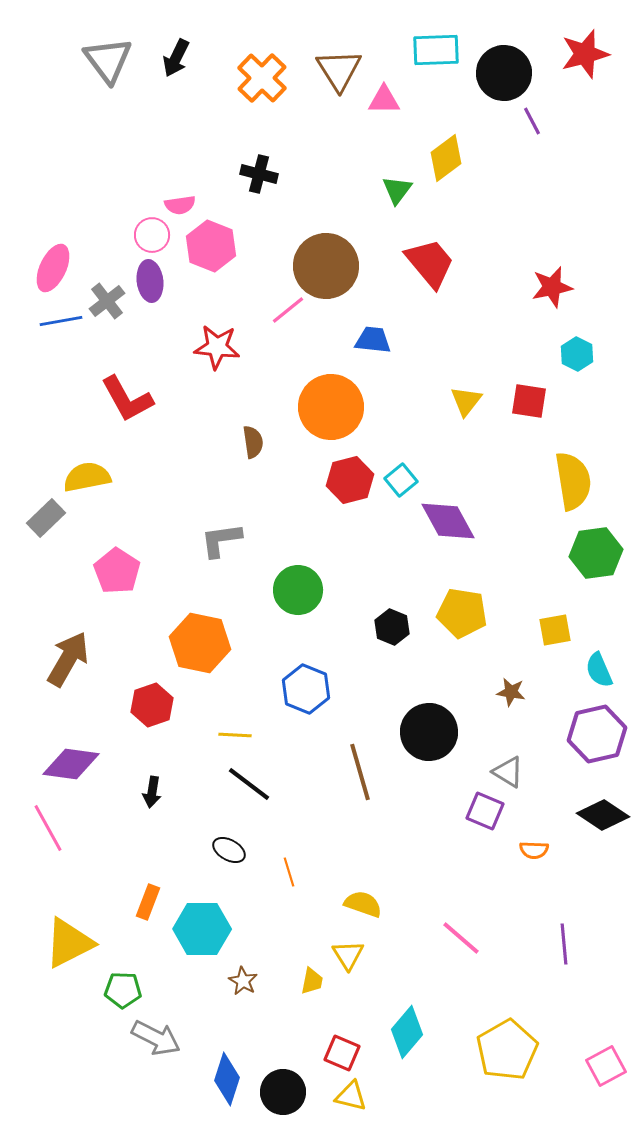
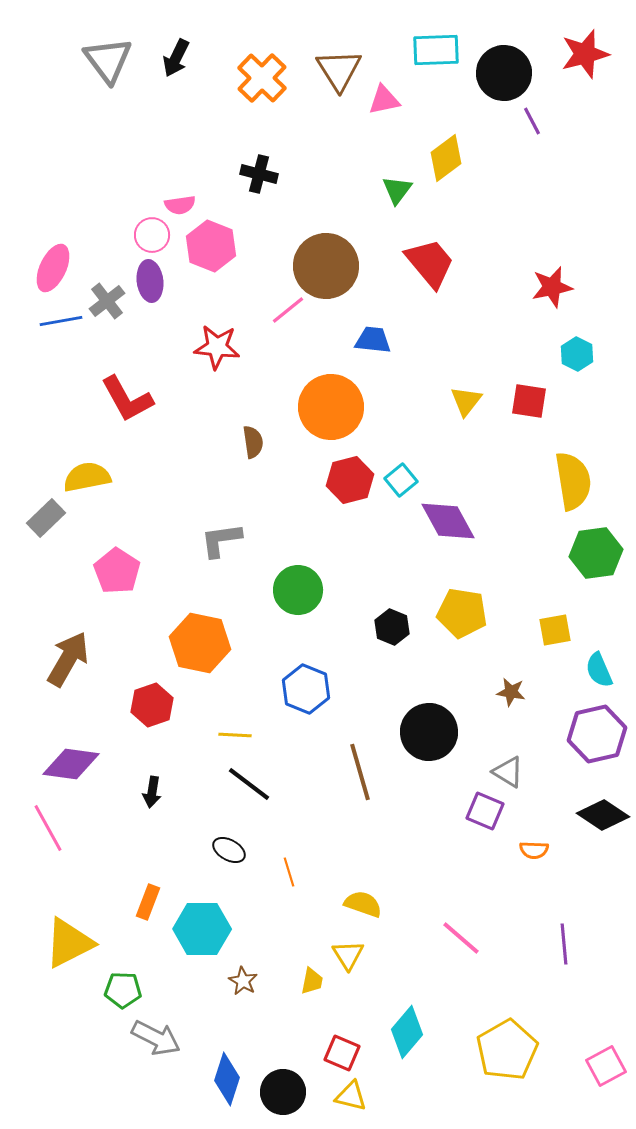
pink triangle at (384, 100): rotated 12 degrees counterclockwise
